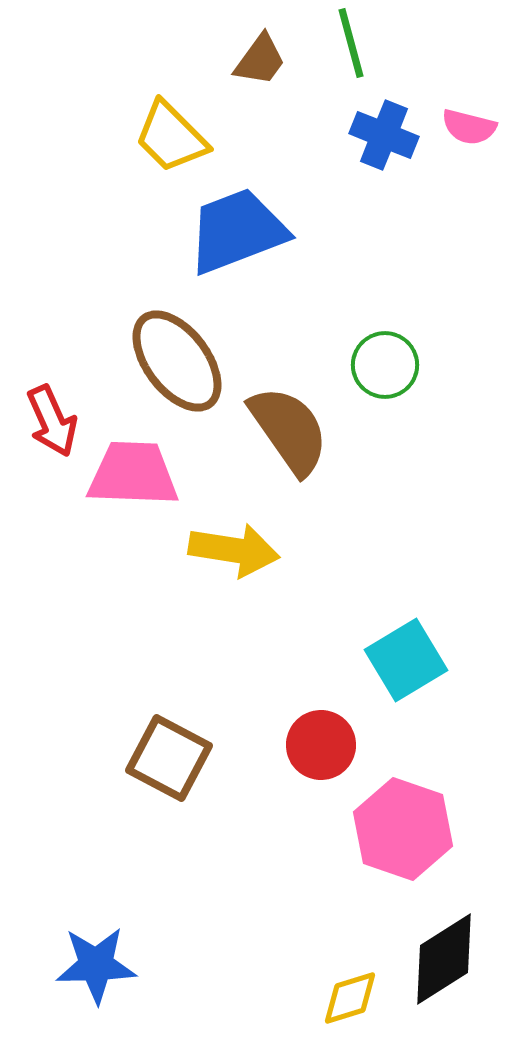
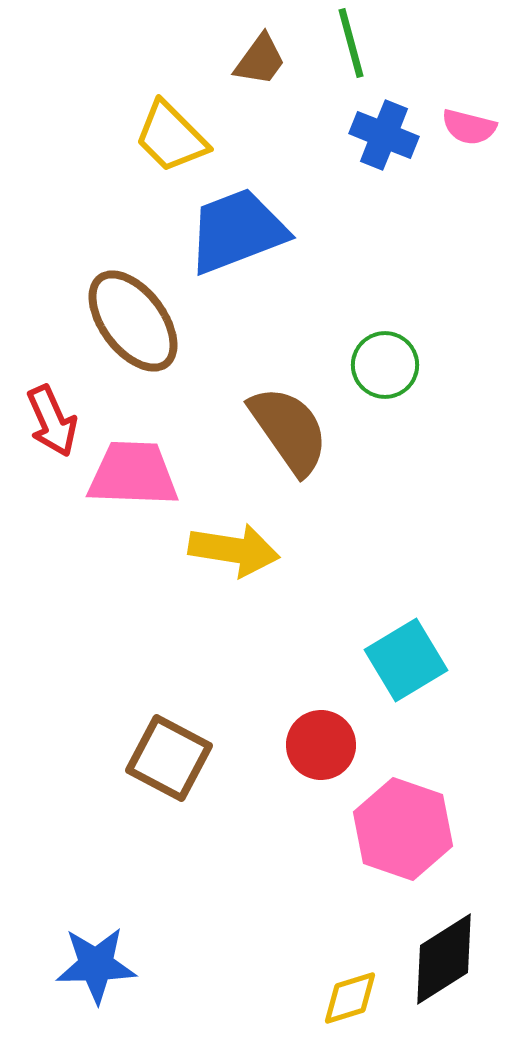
brown ellipse: moved 44 px left, 40 px up
